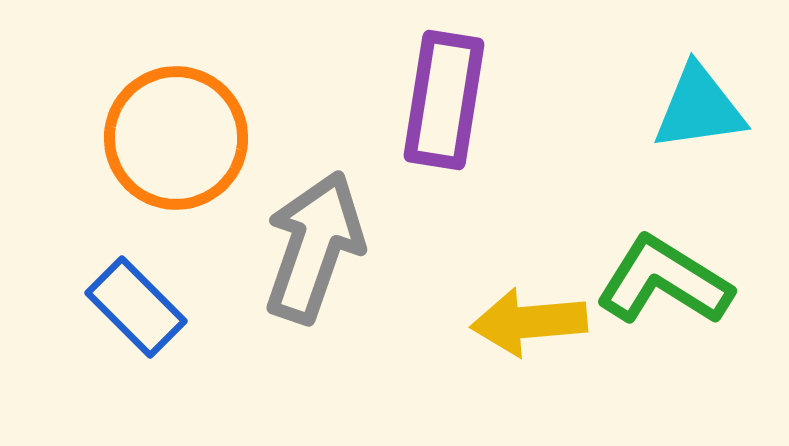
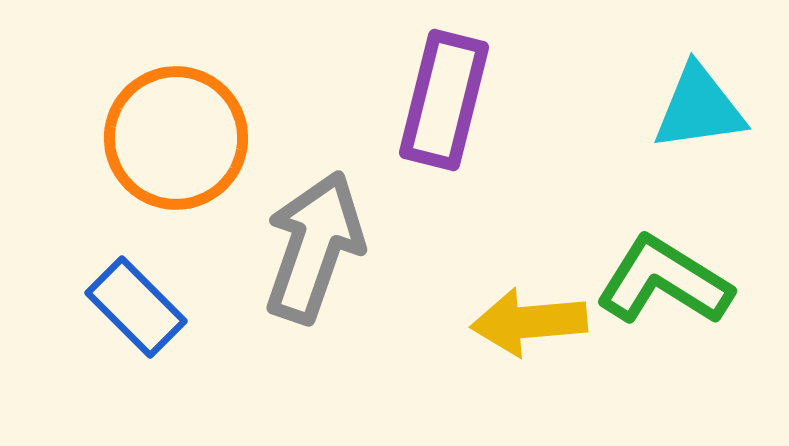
purple rectangle: rotated 5 degrees clockwise
